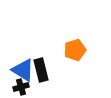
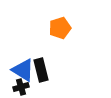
orange pentagon: moved 15 px left, 22 px up
